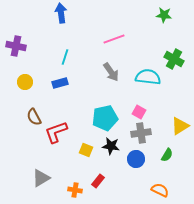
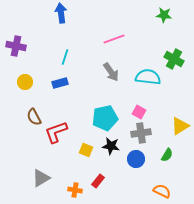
orange semicircle: moved 2 px right, 1 px down
